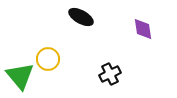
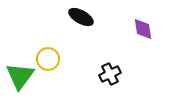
green triangle: rotated 16 degrees clockwise
